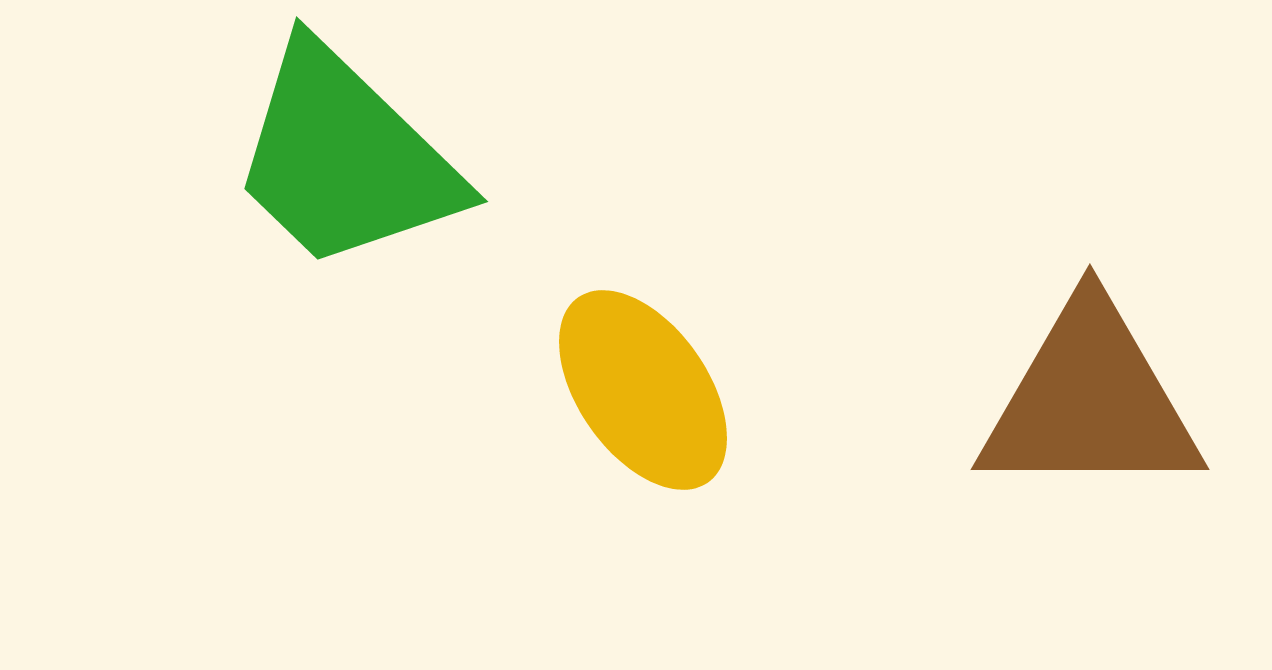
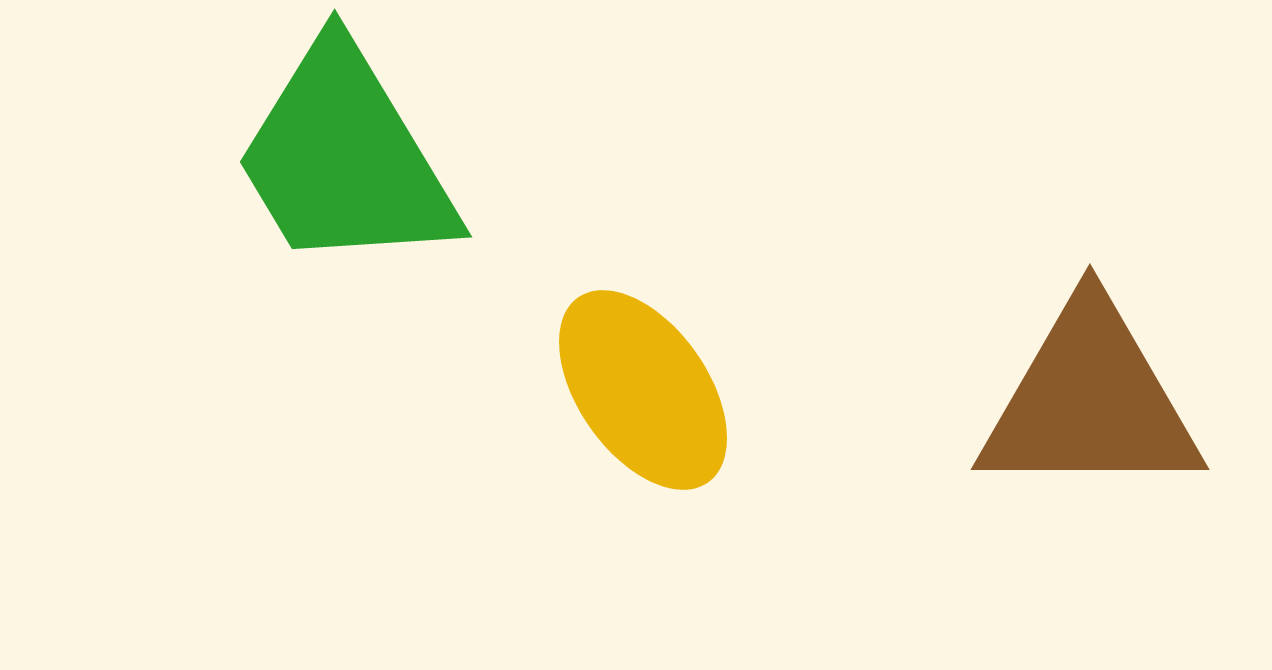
green trapezoid: rotated 15 degrees clockwise
